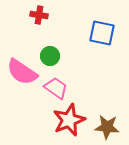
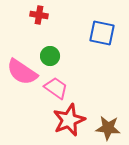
brown star: moved 1 px right, 1 px down
